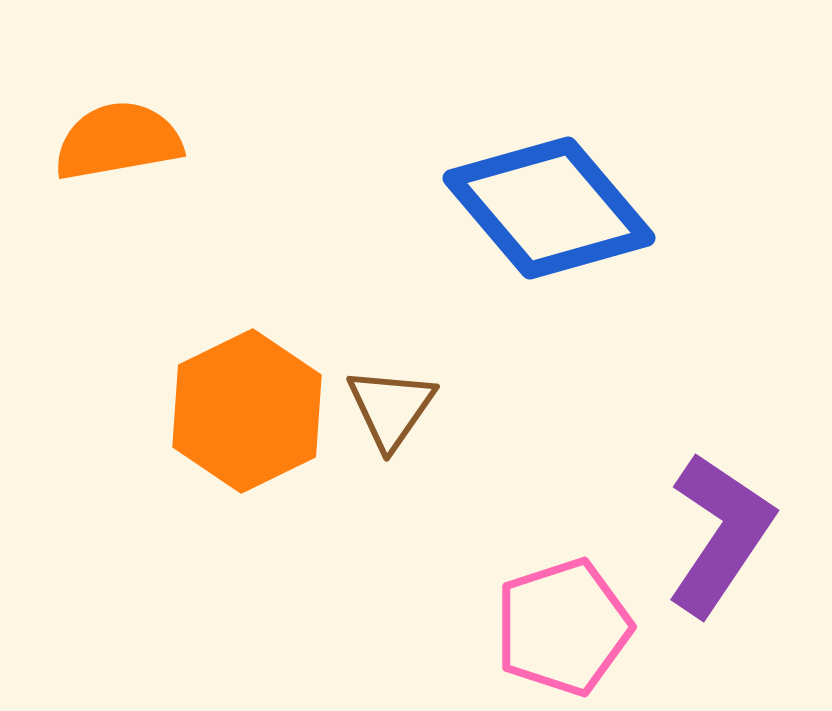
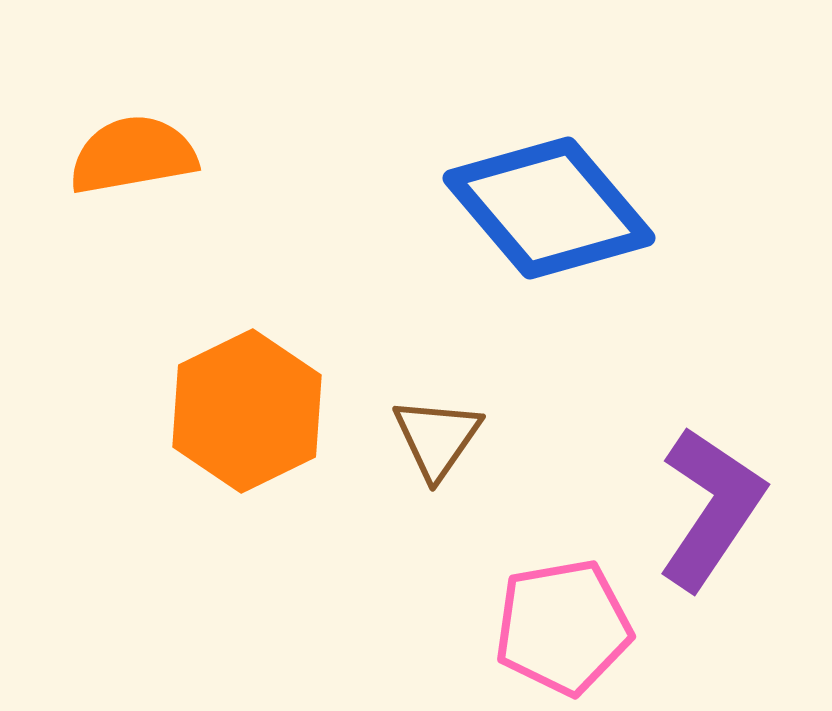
orange semicircle: moved 15 px right, 14 px down
brown triangle: moved 46 px right, 30 px down
purple L-shape: moved 9 px left, 26 px up
pink pentagon: rotated 8 degrees clockwise
